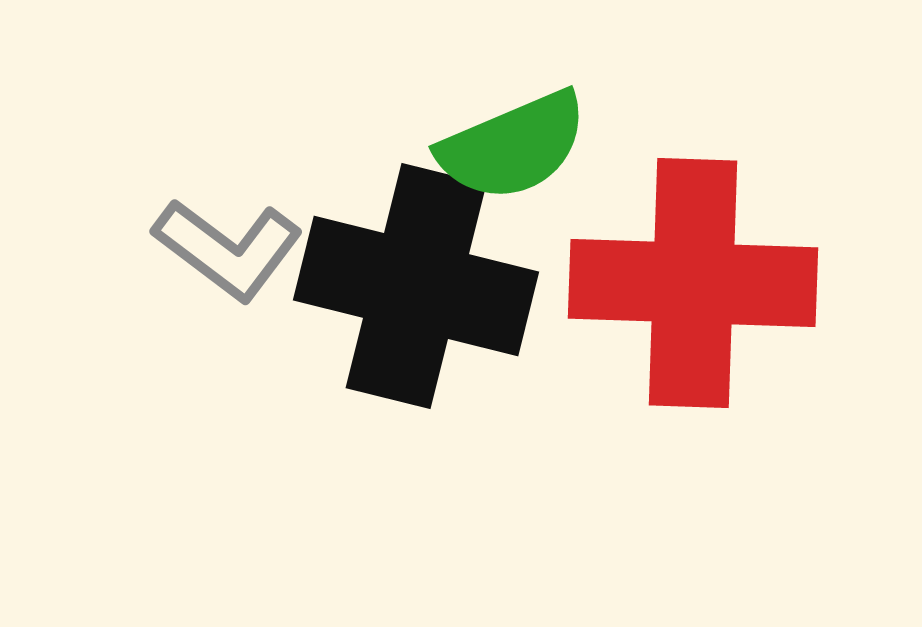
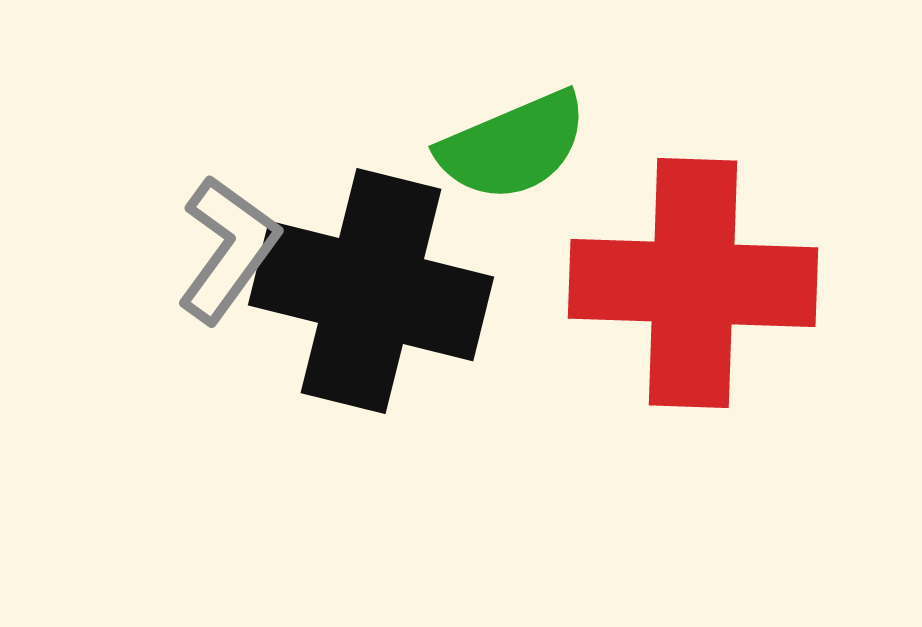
gray L-shape: rotated 91 degrees counterclockwise
black cross: moved 45 px left, 5 px down
